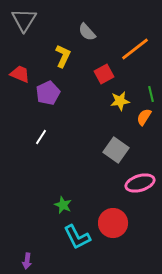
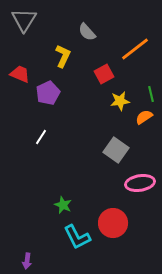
orange semicircle: rotated 24 degrees clockwise
pink ellipse: rotated 8 degrees clockwise
